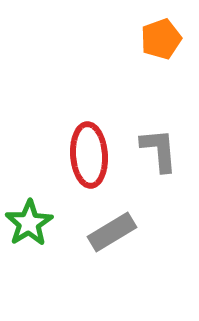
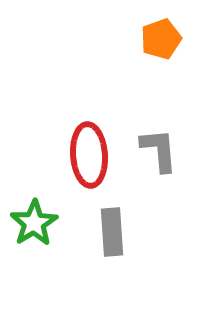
green star: moved 5 px right
gray rectangle: rotated 63 degrees counterclockwise
